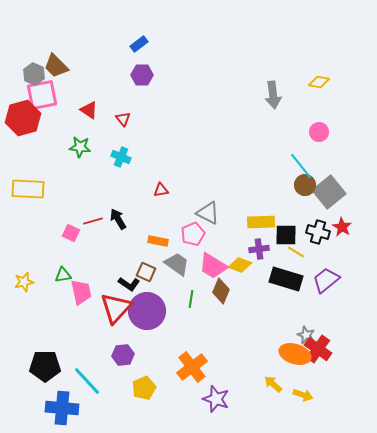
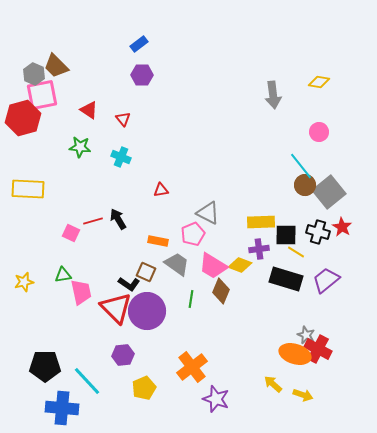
red triangle at (116, 308): rotated 28 degrees counterclockwise
red cross at (318, 349): rotated 8 degrees counterclockwise
